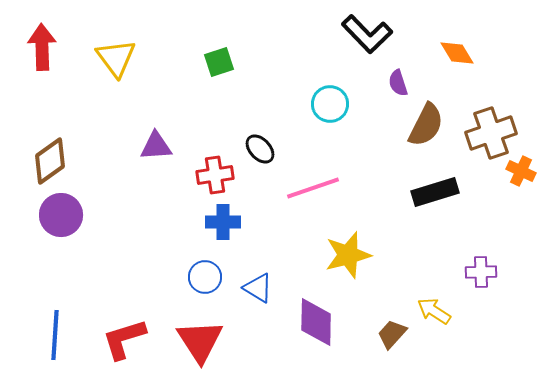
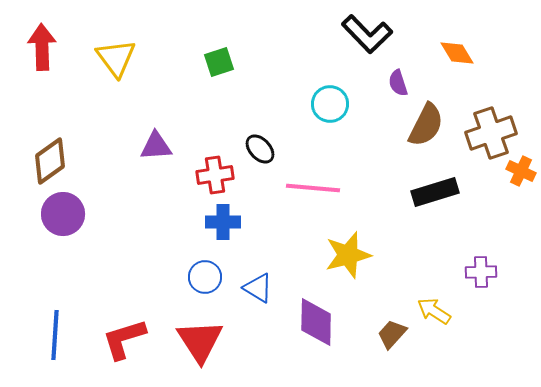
pink line: rotated 24 degrees clockwise
purple circle: moved 2 px right, 1 px up
